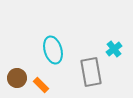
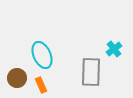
cyan ellipse: moved 11 px left, 5 px down; rotated 8 degrees counterclockwise
gray rectangle: rotated 12 degrees clockwise
orange rectangle: rotated 21 degrees clockwise
